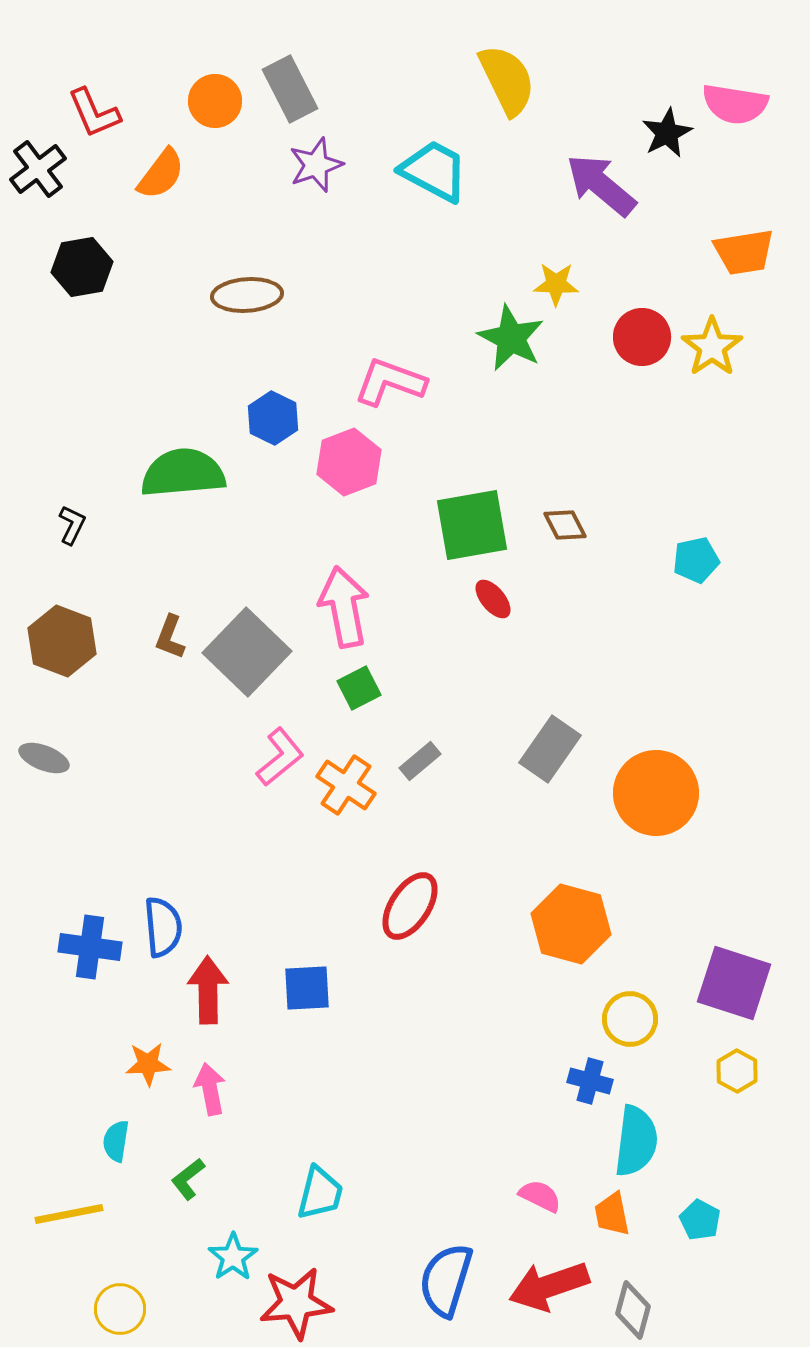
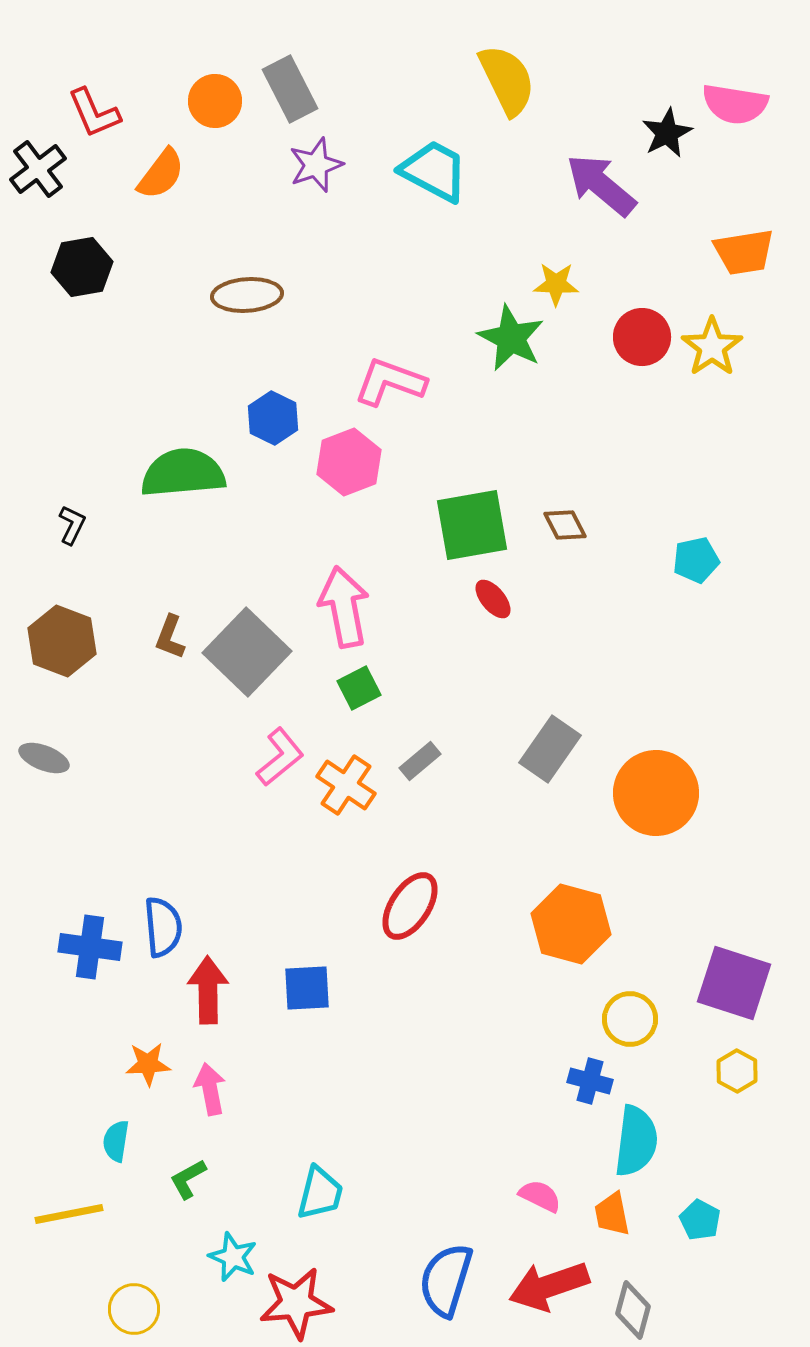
green L-shape at (188, 1179): rotated 9 degrees clockwise
cyan star at (233, 1257): rotated 15 degrees counterclockwise
yellow circle at (120, 1309): moved 14 px right
